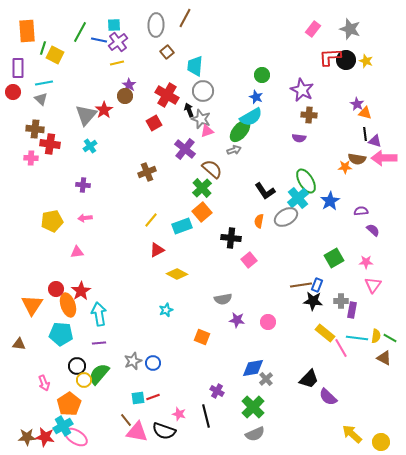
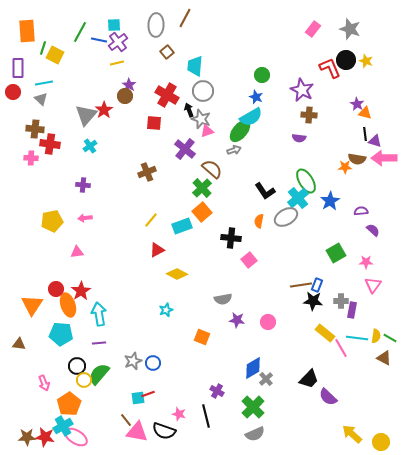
red L-shape at (330, 57): moved 11 px down; rotated 70 degrees clockwise
red square at (154, 123): rotated 35 degrees clockwise
green square at (334, 258): moved 2 px right, 5 px up
blue diamond at (253, 368): rotated 20 degrees counterclockwise
red line at (153, 397): moved 5 px left, 3 px up
